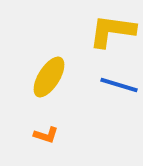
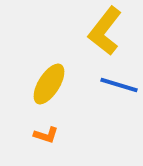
yellow L-shape: moved 7 px left; rotated 60 degrees counterclockwise
yellow ellipse: moved 7 px down
